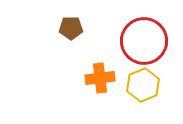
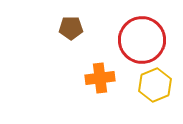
red circle: moved 2 px left, 1 px up
yellow hexagon: moved 12 px right
